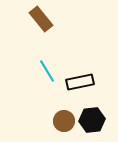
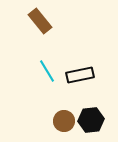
brown rectangle: moved 1 px left, 2 px down
black rectangle: moved 7 px up
black hexagon: moved 1 px left
